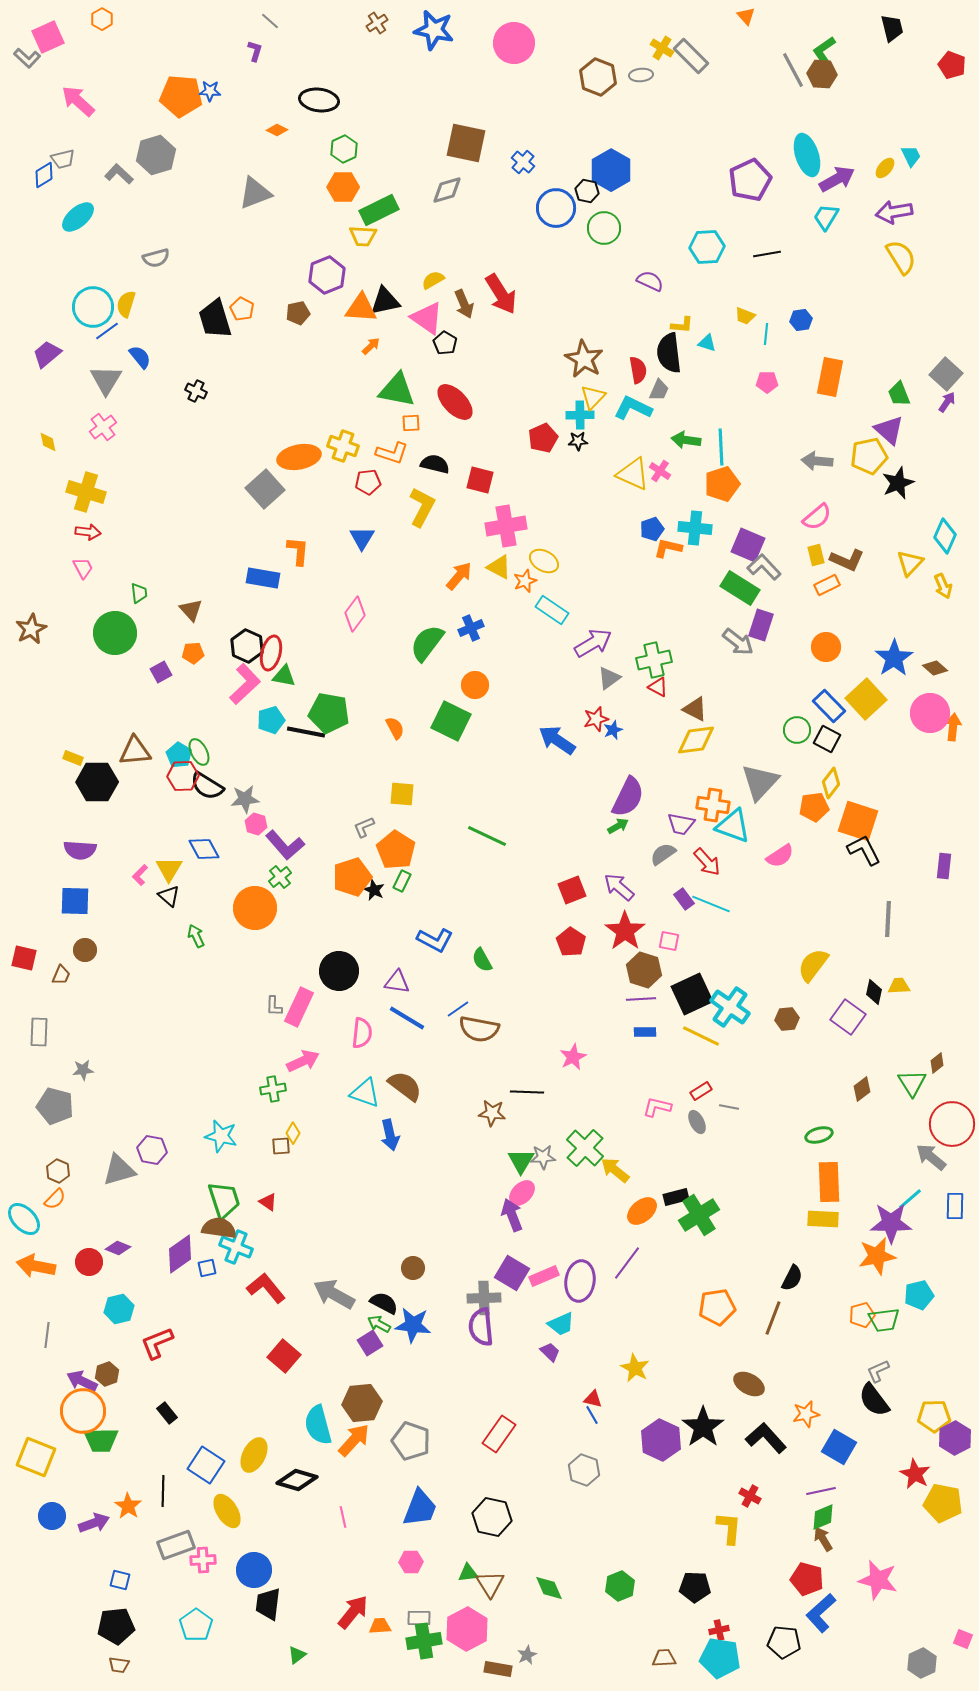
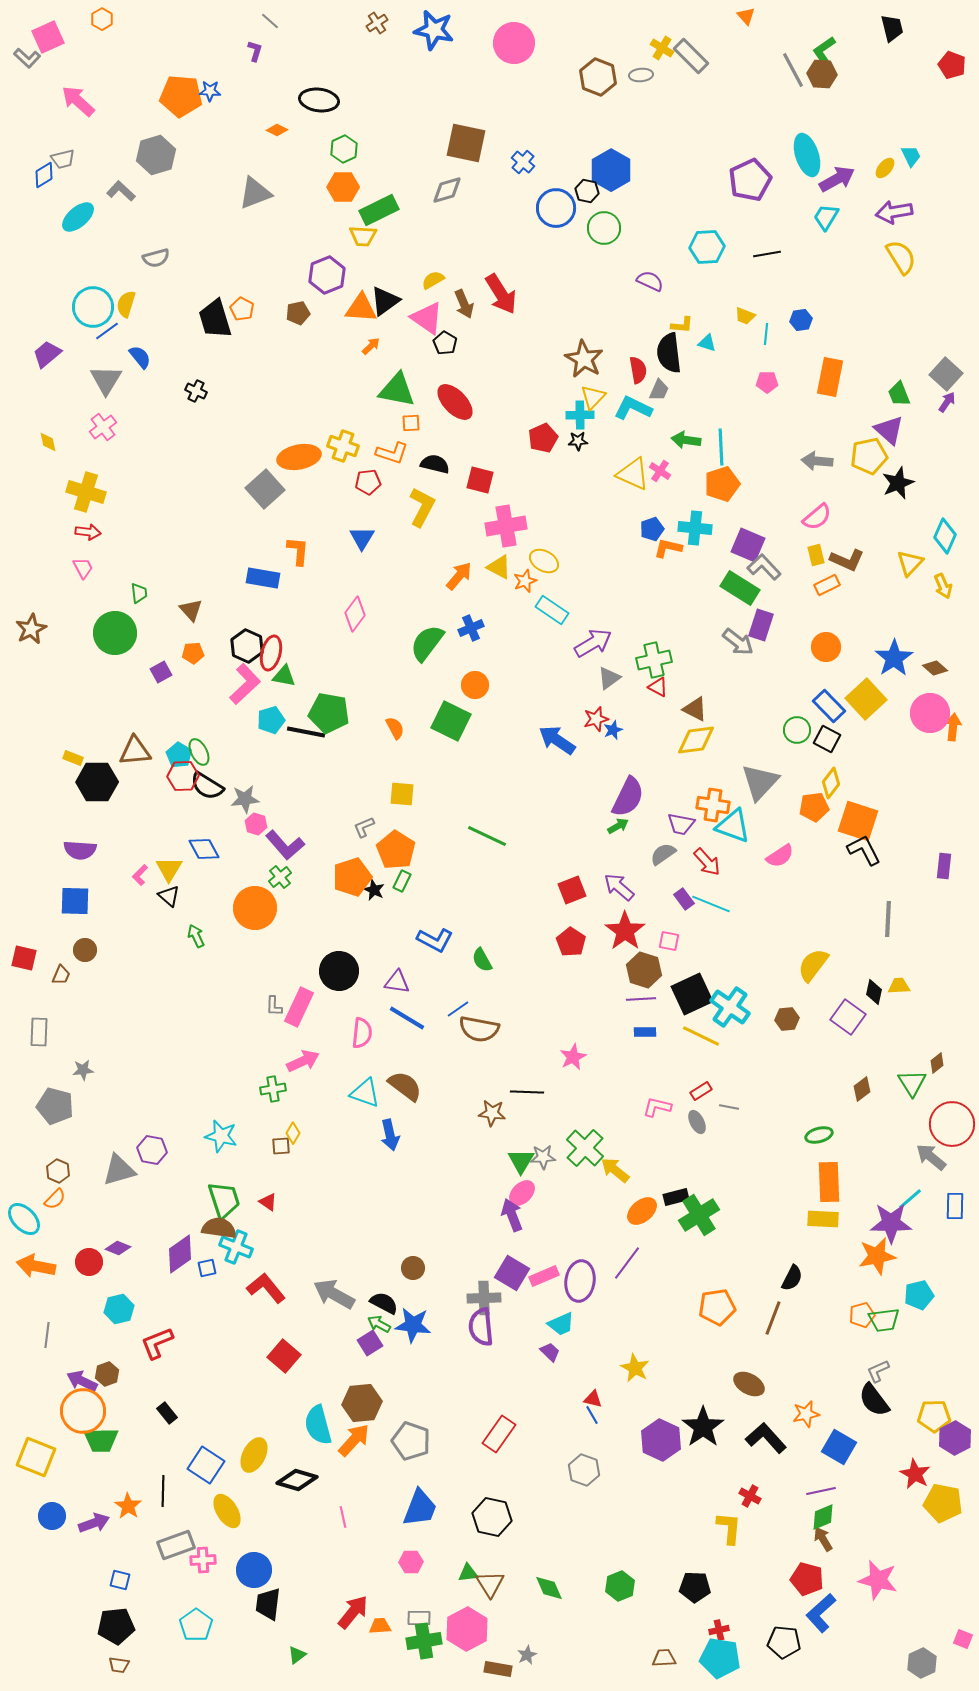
gray L-shape at (119, 174): moved 2 px right, 17 px down
black triangle at (385, 301): rotated 24 degrees counterclockwise
